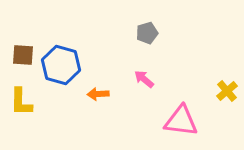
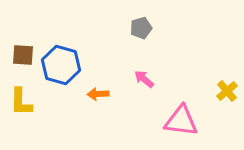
gray pentagon: moved 6 px left, 5 px up
